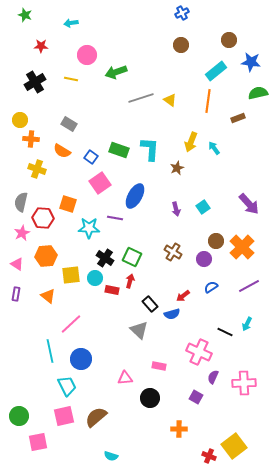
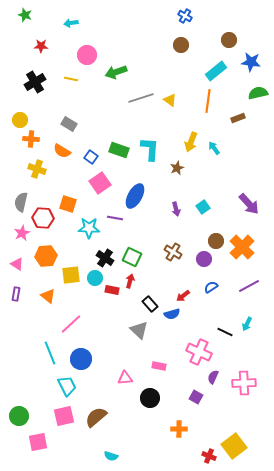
blue cross at (182, 13): moved 3 px right, 3 px down; rotated 32 degrees counterclockwise
cyan line at (50, 351): moved 2 px down; rotated 10 degrees counterclockwise
